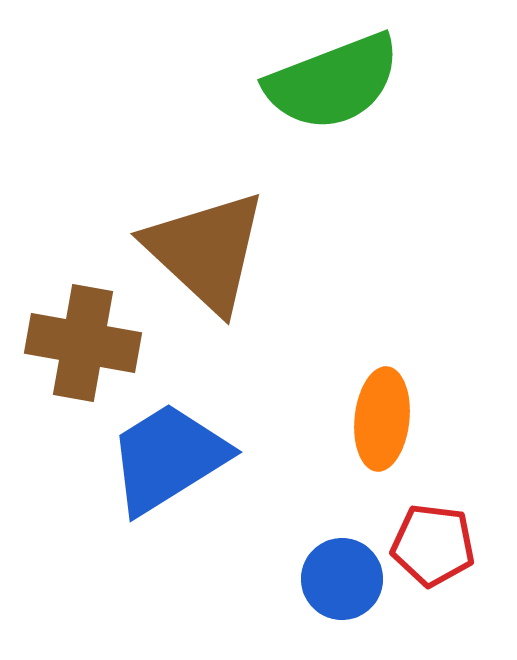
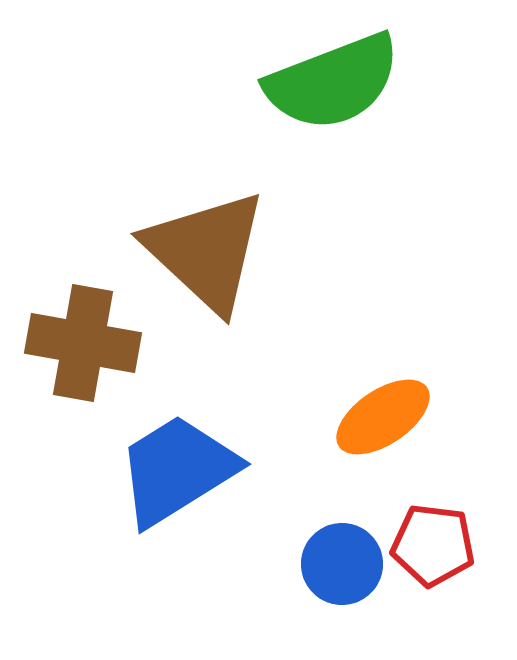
orange ellipse: moved 1 px right, 2 px up; rotated 50 degrees clockwise
blue trapezoid: moved 9 px right, 12 px down
blue circle: moved 15 px up
